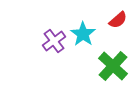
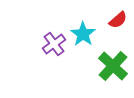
purple cross: moved 3 px down
